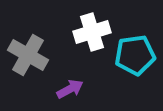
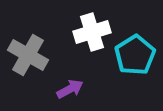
cyan pentagon: rotated 24 degrees counterclockwise
